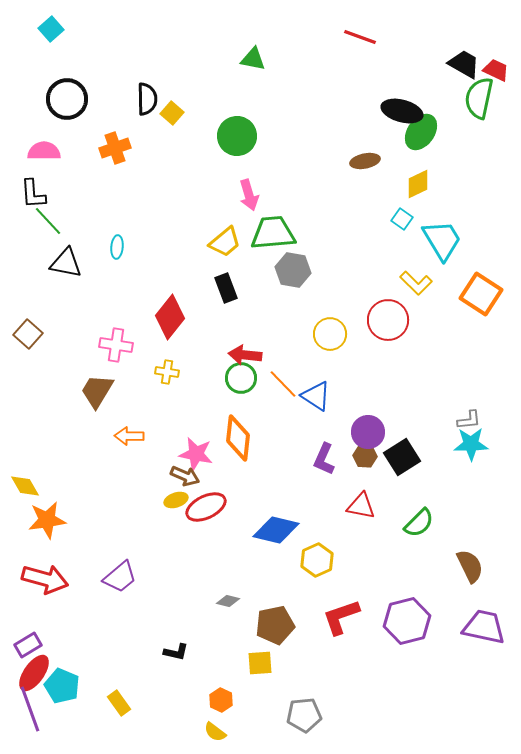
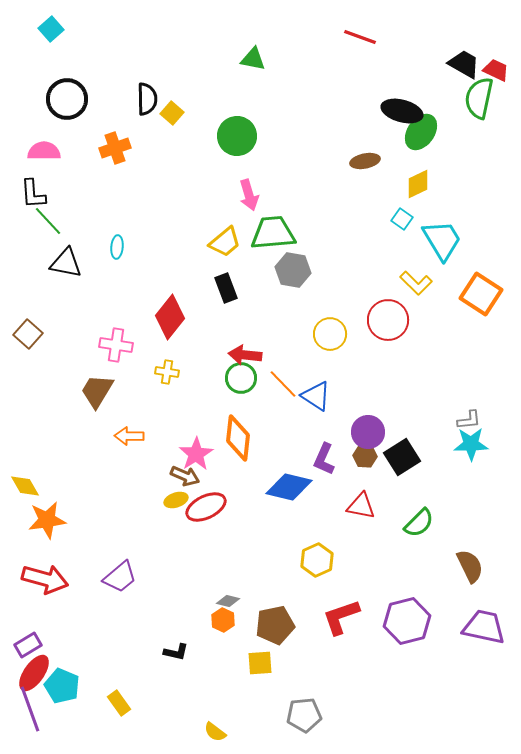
pink star at (196, 454): rotated 28 degrees clockwise
blue diamond at (276, 530): moved 13 px right, 43 px up
orange hexagon at (221, 700): moved 2 px right, 80 px up
